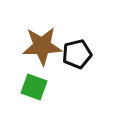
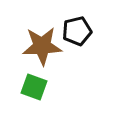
black pentagon: moved 23 px up
